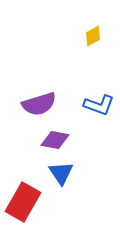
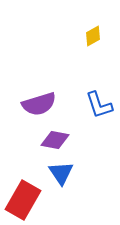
blue L-shape: rotated 52 degrees clockwise
red rectangle: moved 2 px up
